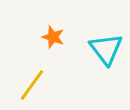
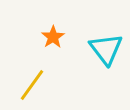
orange star: rotated 20 degrees clockwise
